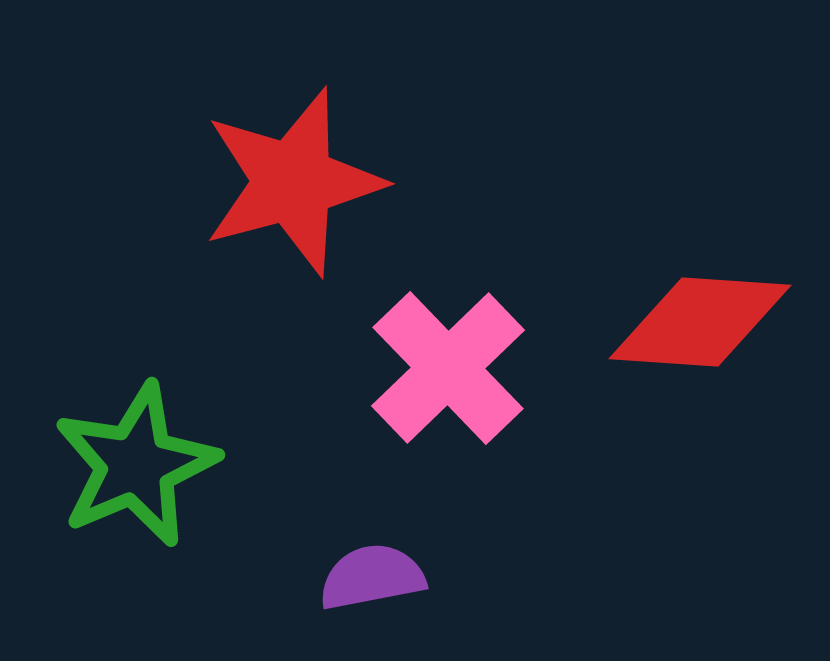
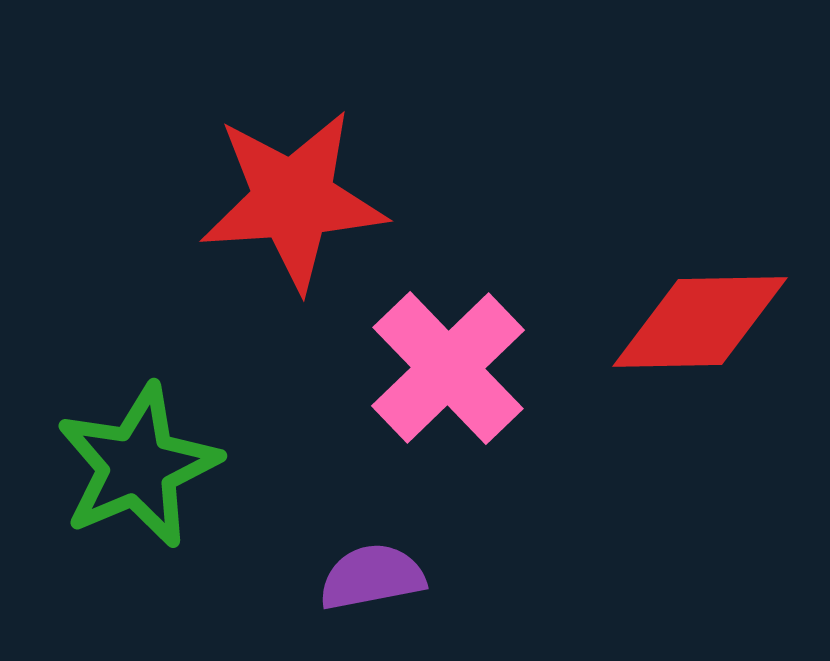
red star: moved 18 px down; rotated 11 degrees clockwise
red diamond: rotated 5 degrees counterclockwise
green star: moved 2 px right, 1 px down
